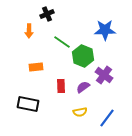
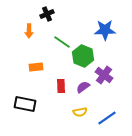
black rectangle: moved 3 px left
blue line: rotated 18 degrees clockwise
